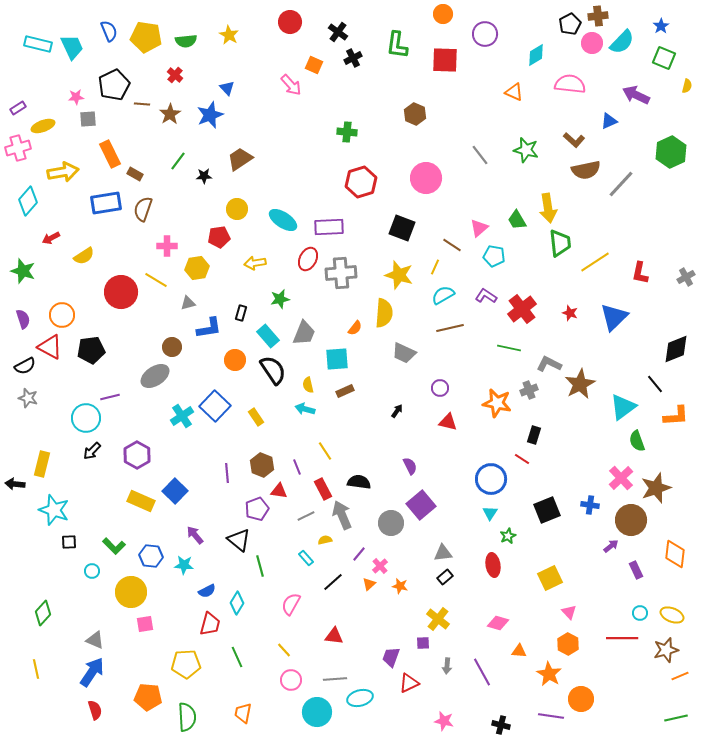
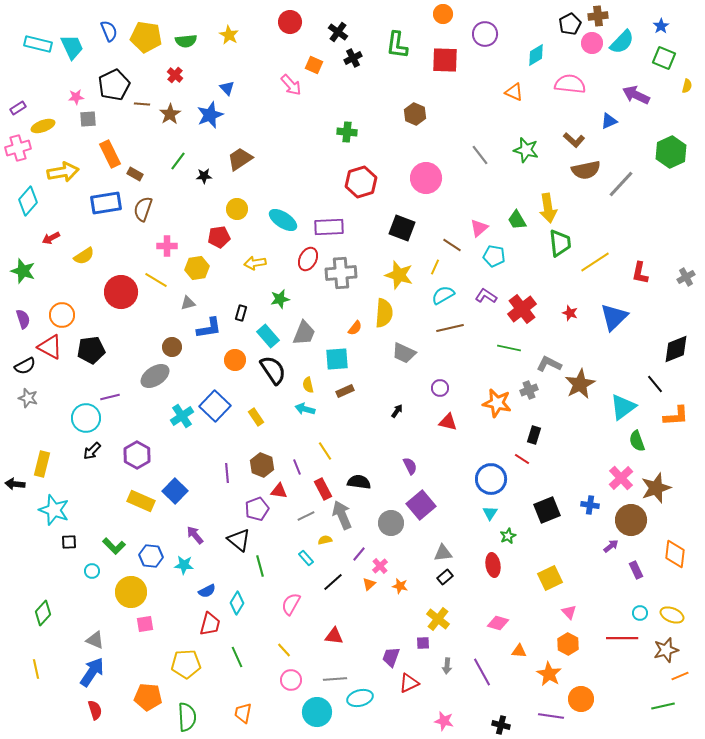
green line at (676, 718): moved 13 px left, 12 px up
